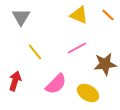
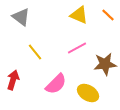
gray triangle: rotated 24 degrees counterclockwise
red arrow: moved 2 px left, 1 px up
